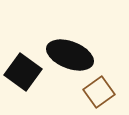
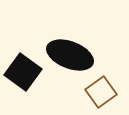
brown square: moved 2 px right
